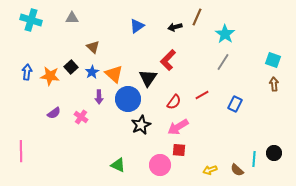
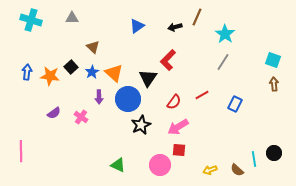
orange triangle: moved 1 px up
cyan line: rotated 14 degrees counterclockwise
